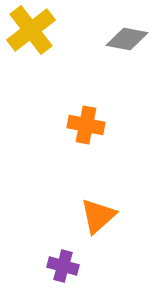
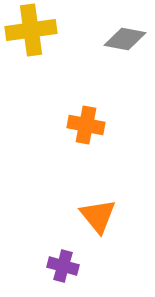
yellow cross: rotated 30 degrees clockwise
gray diamond: moved 2 px left
orange triangle: rotated 27 degrees counterclockwise
